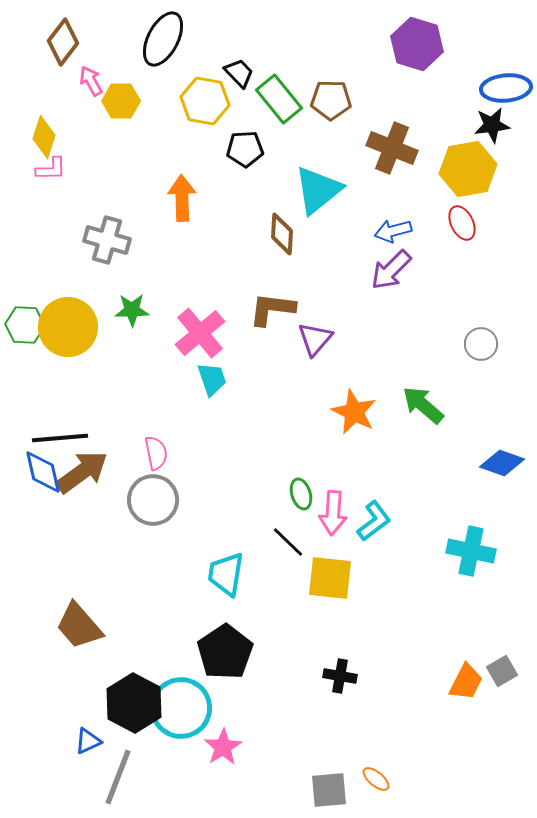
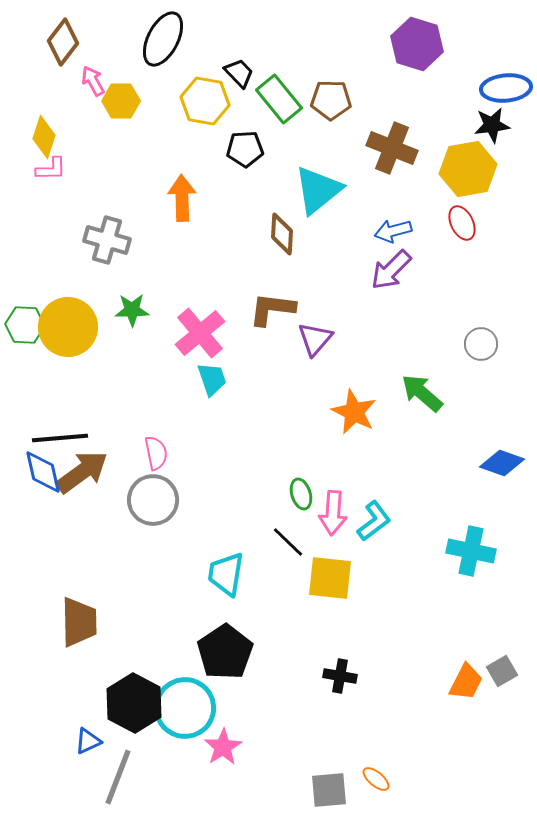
pink arrow at (91, 81): moved 2 px right
green arrow at (423, 405): moved 1 px left, 12 px up
brown trapezoid at (79, 626): moved 4 px up; rotated 140 degrees counterclockwise
cyan circle at (181, 708): moved 4 px right
